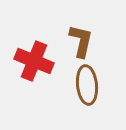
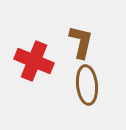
brown L-shape: moved 1 px down
